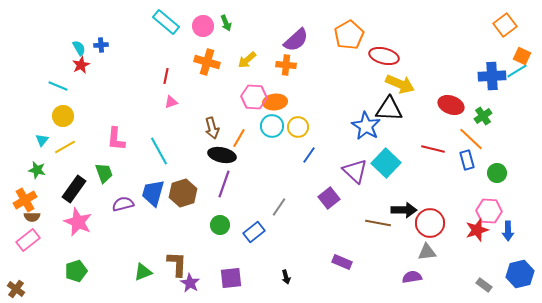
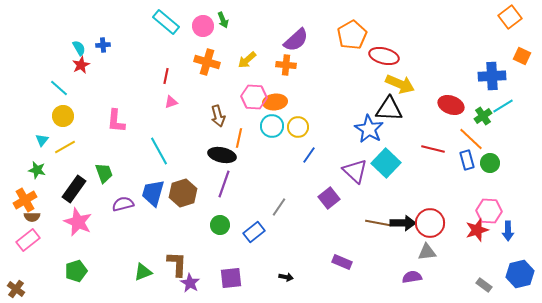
green arrow at (226, 23): moved 3 px left, 3 px up
orange square at (505, 25): moved 5 px right, 8 px up
orange pentagon at (349, 35): moved 3 px right
blue cross at (101, 45): moved 2 px right
cyan line at (517, 71): moved 14 px left, 35 px down
cyan line at (58, 86): moved 1 px right, 2 px down; rotated 18 degrees clockwise
blue star at (366, 126): moved 3 px right, 3 px down
brown arrow at (212, 128): moved 6 px right, 12 px up
orange line at (239, 138): rotated 18 degrees counterclockwise
pink L-shape at (116, 139): moved 18 px up
green circle at (497, 173): moved 7 px left, 10 px up
black arrow at (404, 210): moved 1 px left, 13 px down
black arrow at (286, 277): rotated 64 degrees counterclockwise
